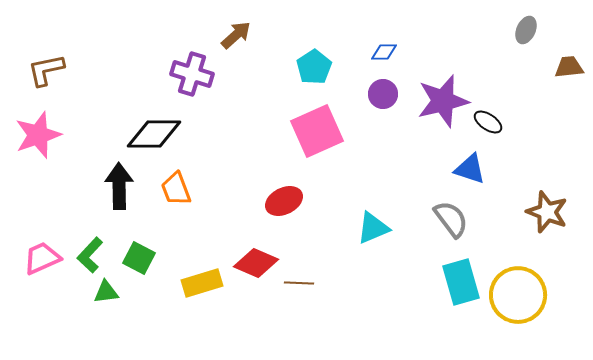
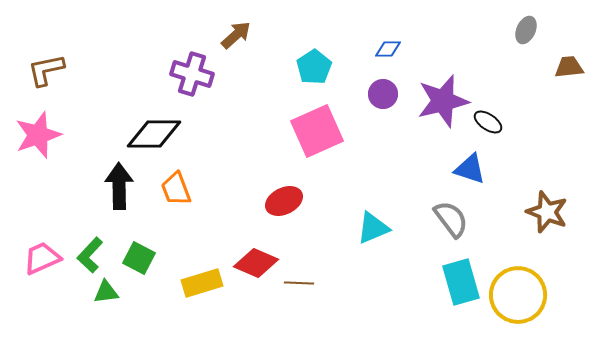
blue diamond: moved 4 px right, 3 px up
